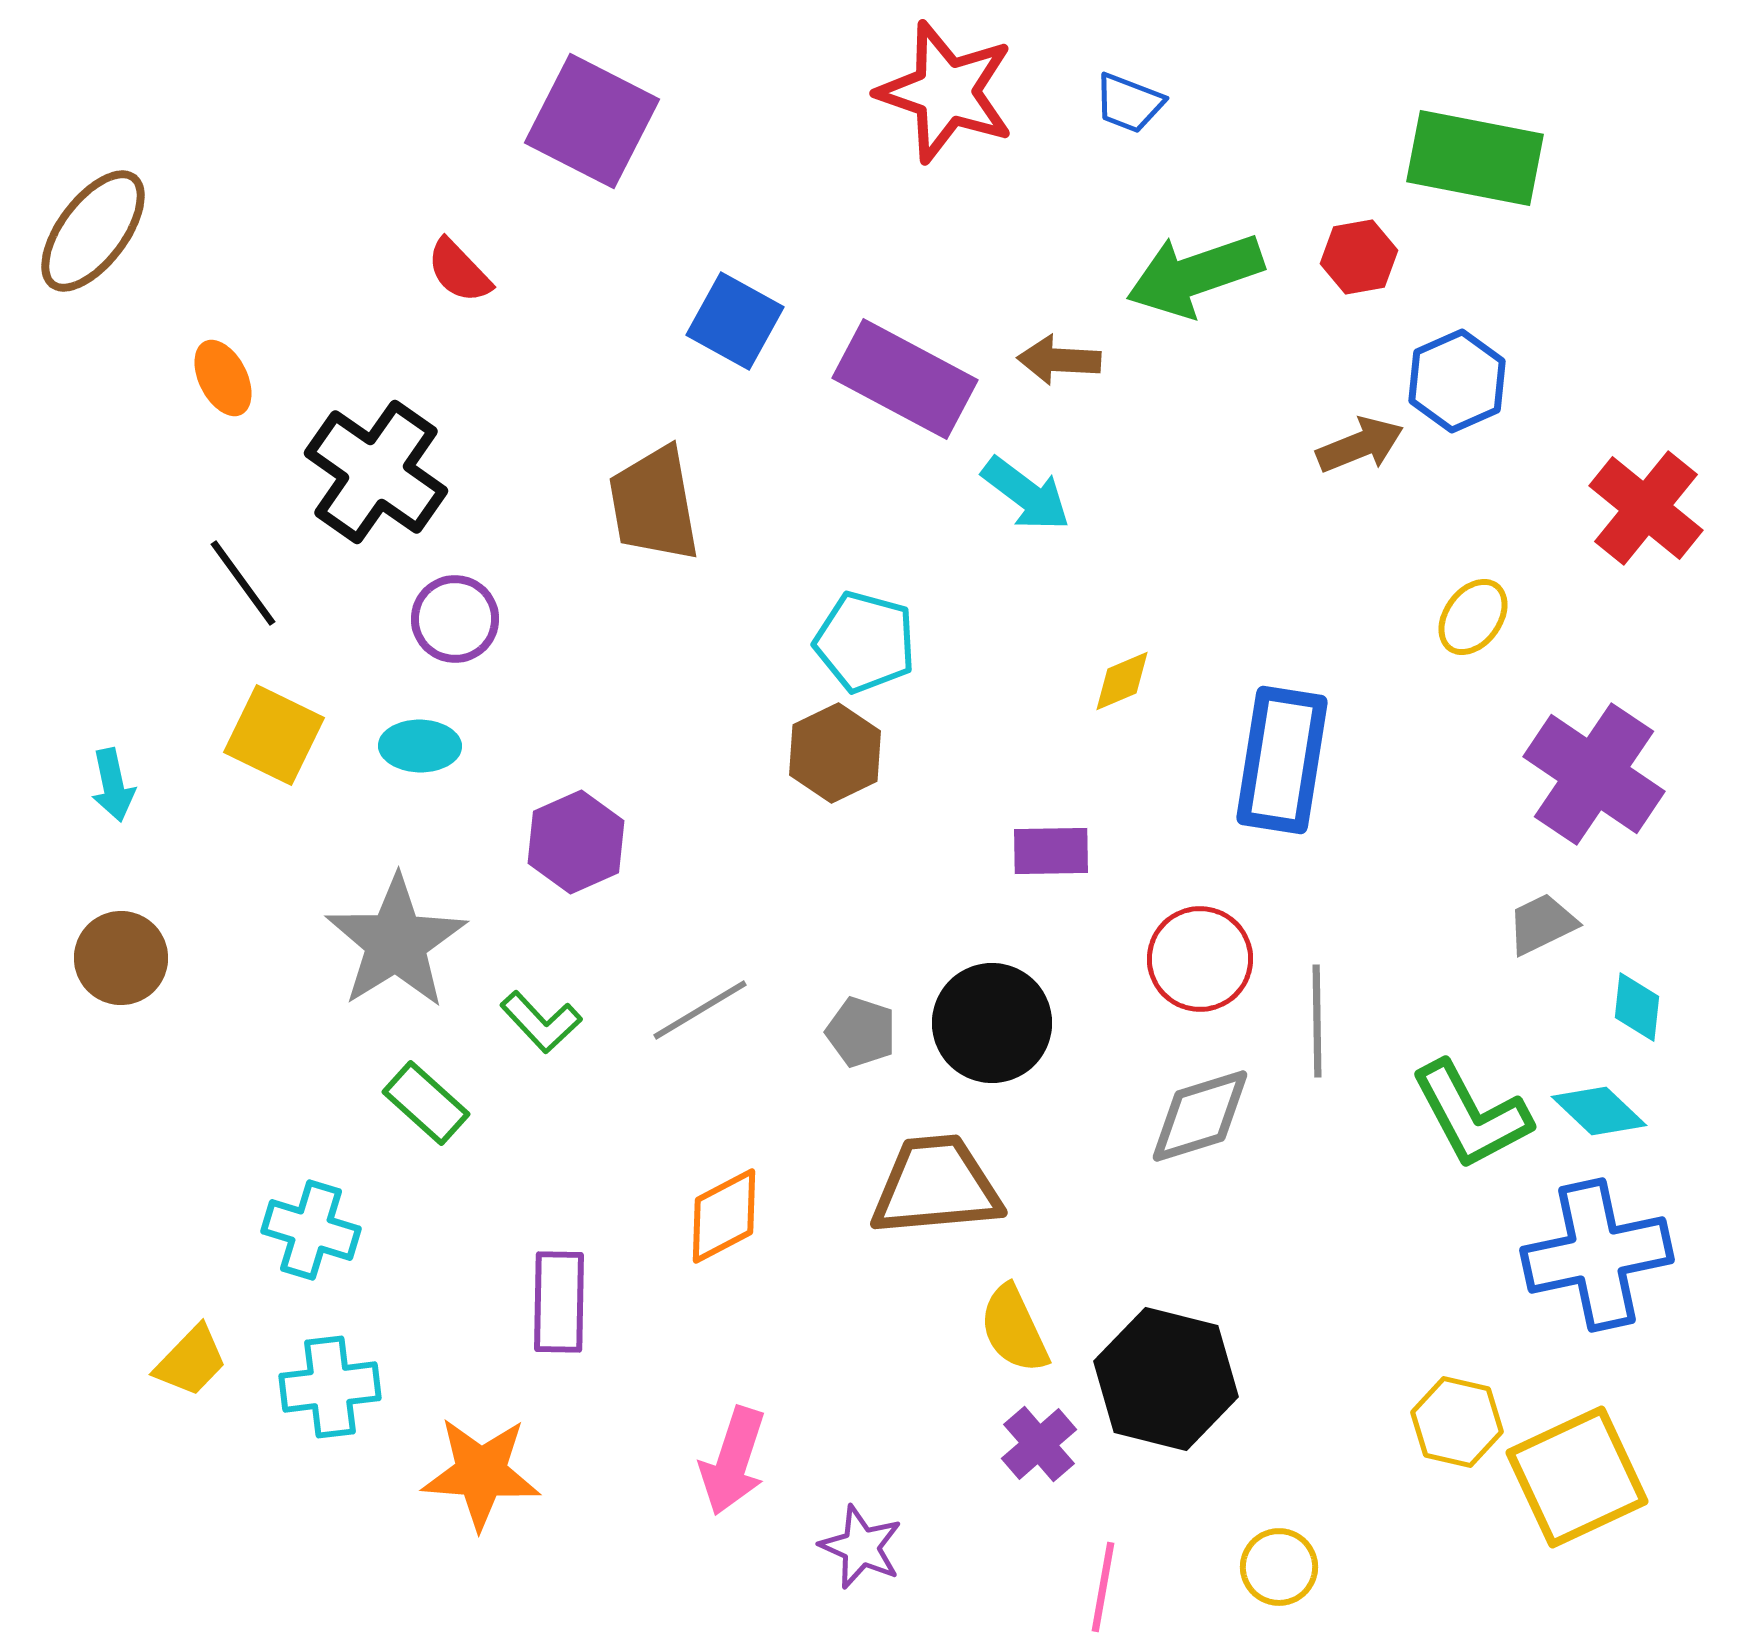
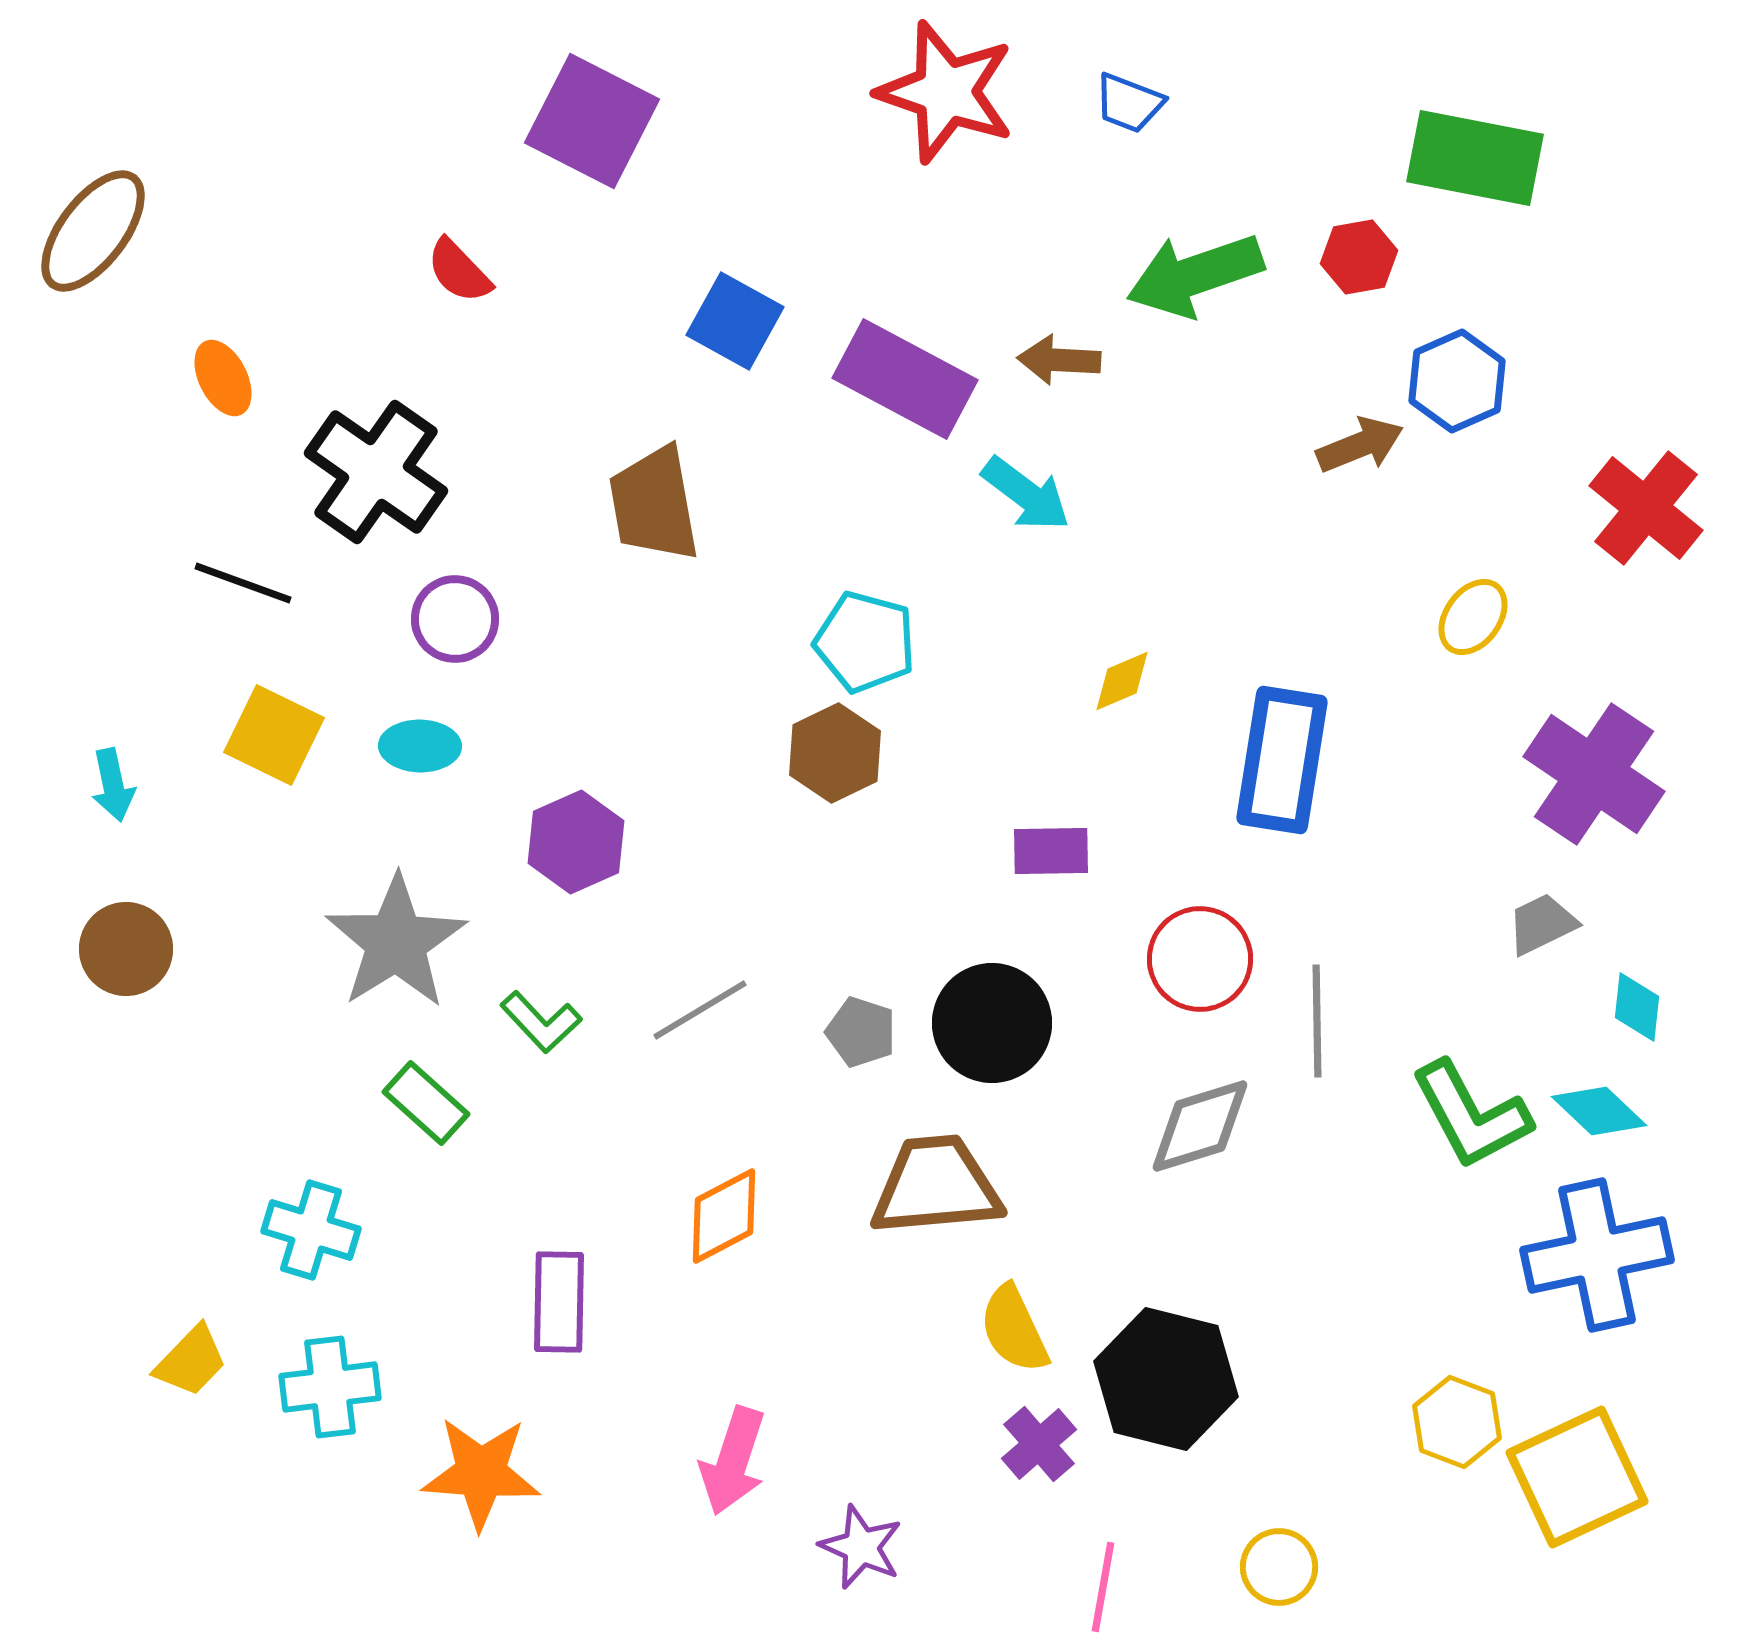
black line at (243, 583): rotated 34 degrees counterclockwise
brown circle at (121, 958): moved 5 px right, 9 px up
gray diamond at (1200, 1116): moved 10 px down
yellow hexagon at (1457, 1422): rotated 8 degrees clockwise
